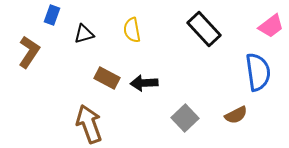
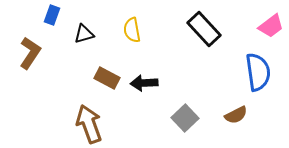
brown L-shape: moved 1 px right, 1 px down
